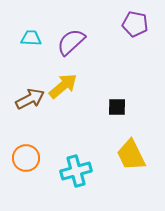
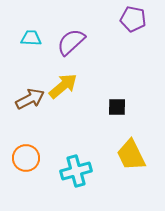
purple pentagon: moved 2 px left, 5 px up
